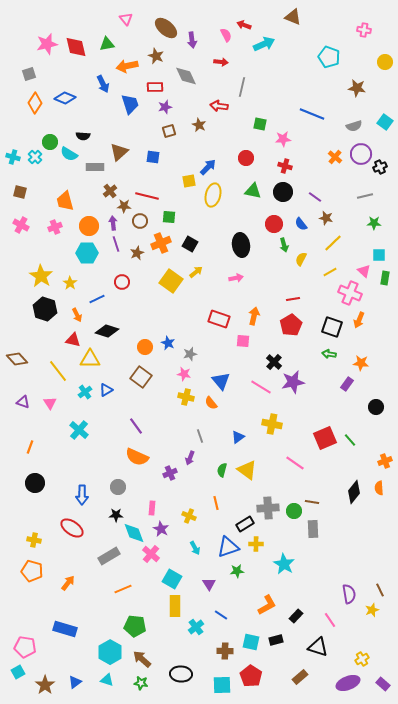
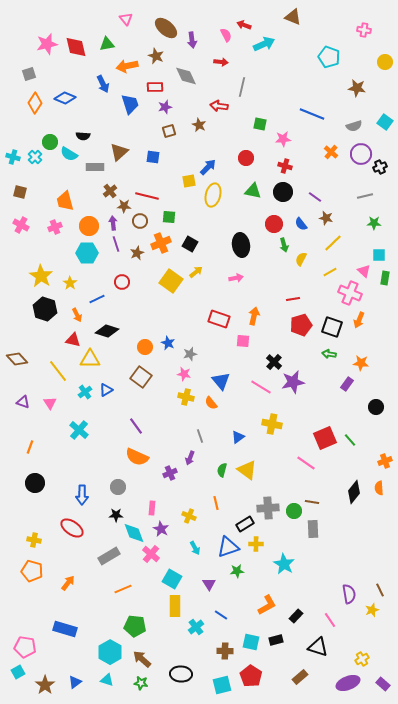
orange cross at (335, 157): moved 4 px left, 5 px up
red pentagon at (291, 325): moved 10 px right; rotated 15 degrees clockwise
pink line at (295, 463): moved 11 px right
cyan square at (222, 685): rotated 12 degrees counterclockwise
